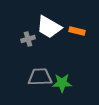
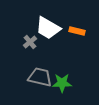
white trapezoid: moved 1 px left, 1 px down
gray cross: moved 2 px right, 3 px down; rotated 24 degrees counterclockwise
gray trapezoid: rotated 15 degrees clockwise
